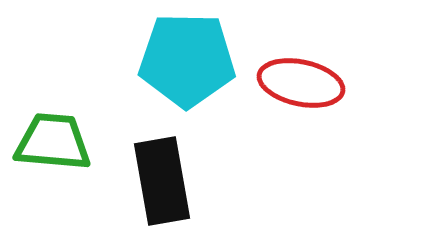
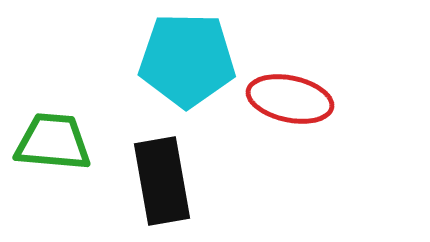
red ellipse: moved 11 px left, 16 px down
